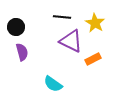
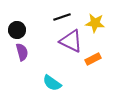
black line: rotated 24 degrees counterclockwise
yellow star: rotated 24 degrees counterclockwise
black circle: moved 1 px right, 3 px down
cyan semicircle: moved 1 px left, 1 px up
